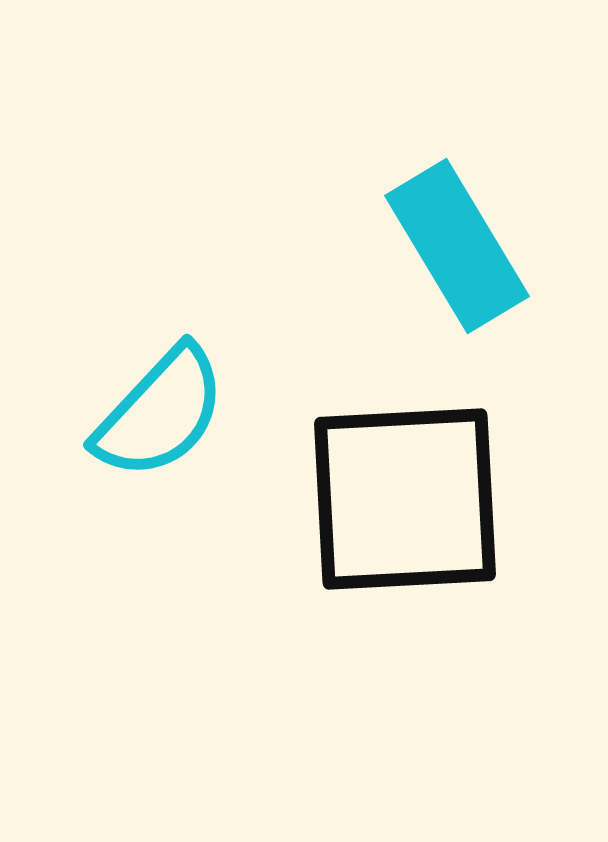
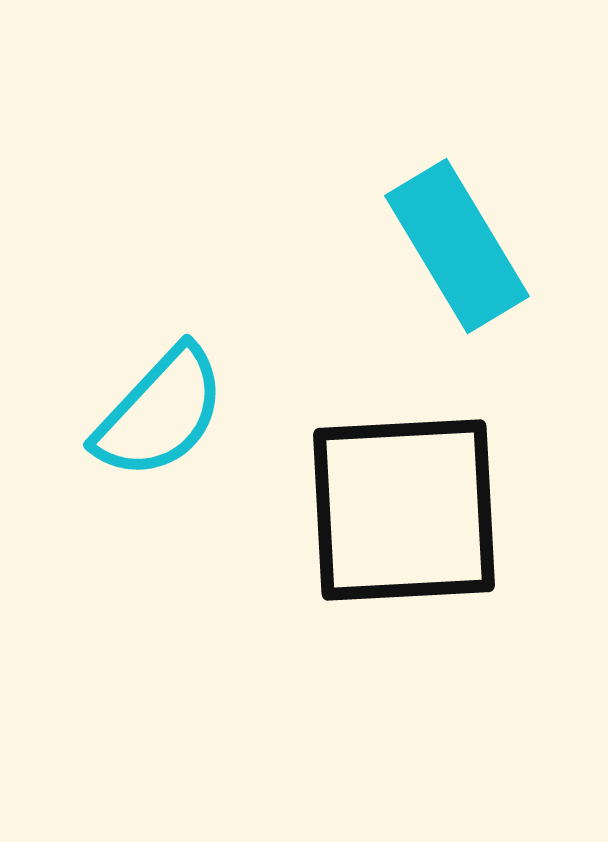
black square: moved 1 px left, 11 px down
